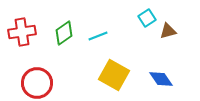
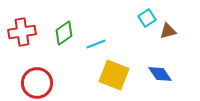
cyan line: moved 2 px left, 8 px down
yellow square: rotated 8 degrees counterclockwise
blue diamond: moved 1 px left, 5 px up
